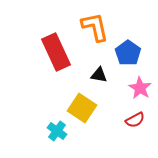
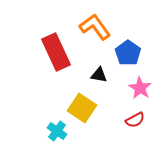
orange L-shape: rotated 24 degrees counterclockwise
